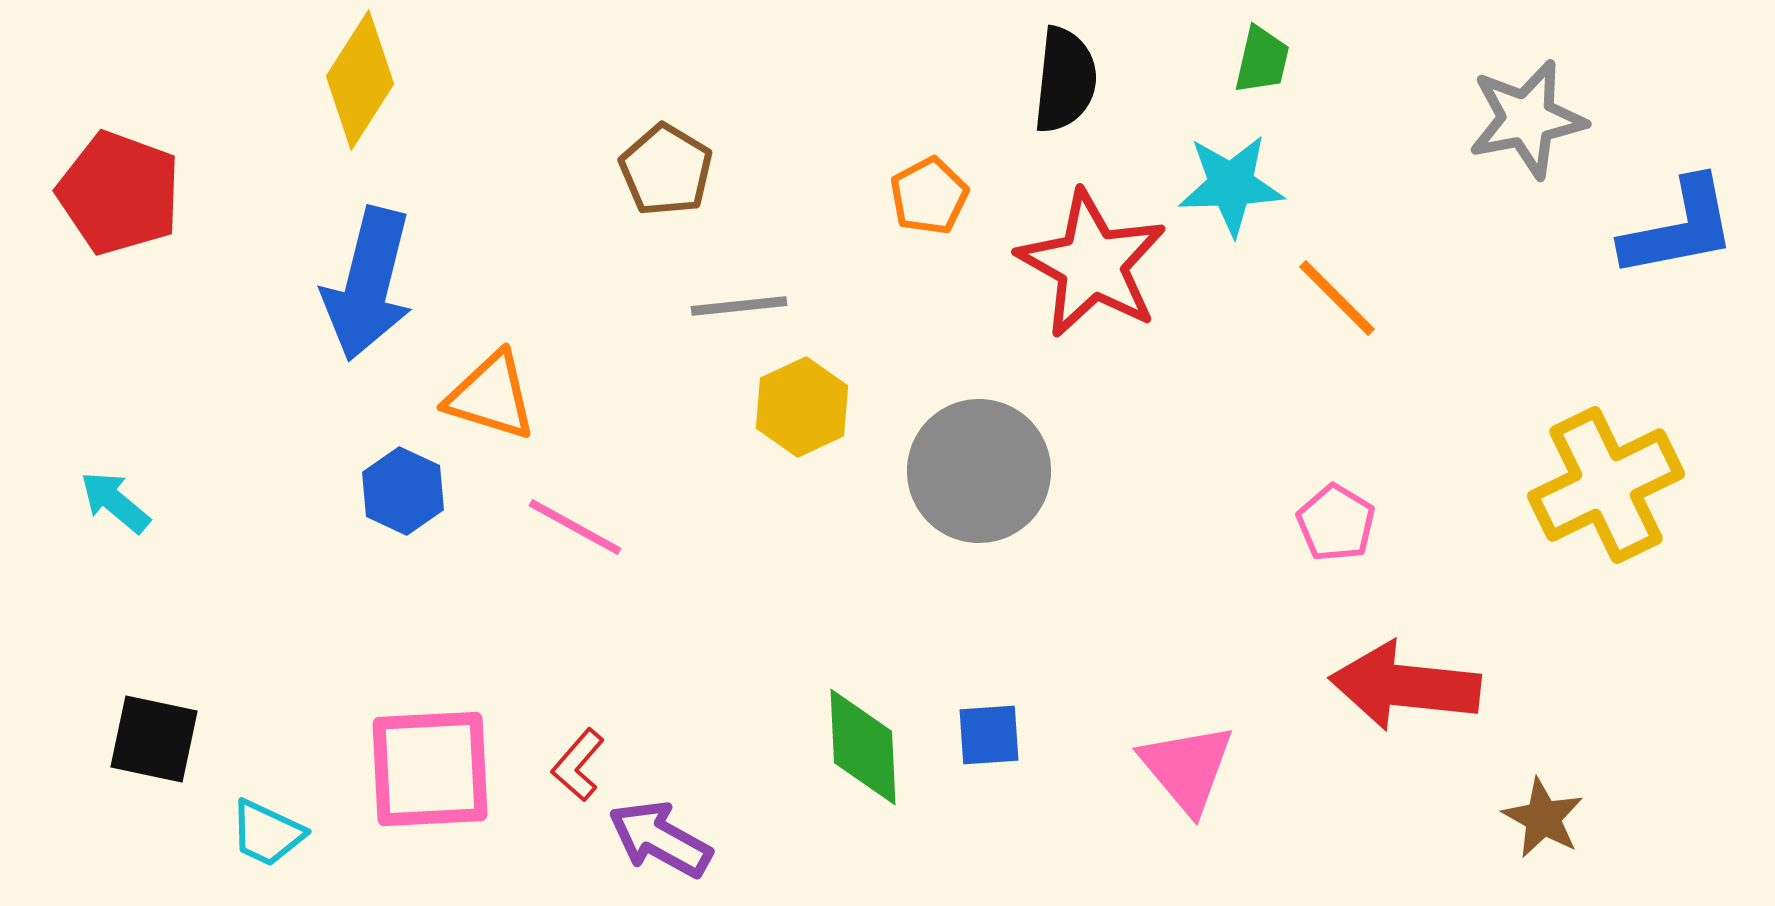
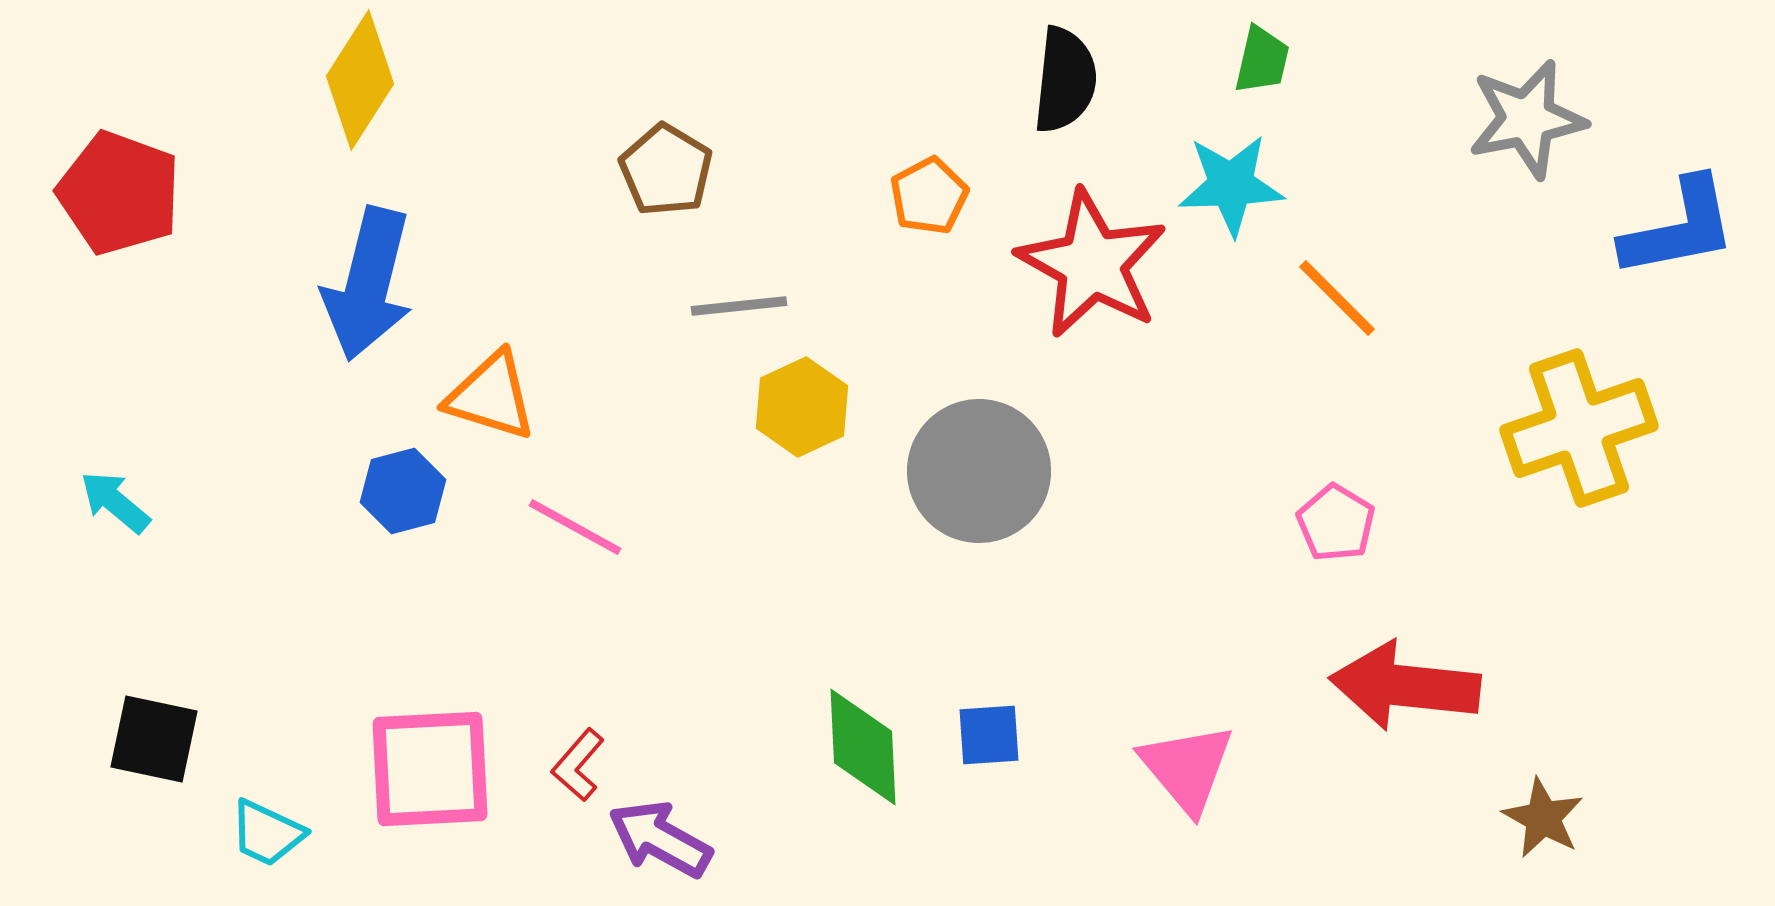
yellow cross: moved 27 px left, 57 px up; rotated 7 degrees clockwise
blue hexagon: rotated 20 degrees clockwise
